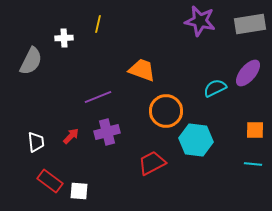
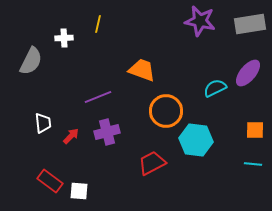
white trapezoid: moved 7 px right, 19 px up
